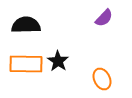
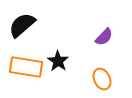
purple semicircle: moved 19 px down
black semicircle: moved 4 px left; rotated 40 degrees counterclockwise
orange rectangle: moved 3 px down; rotated 8 degrees clockwise
